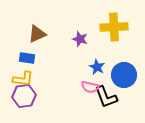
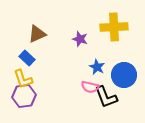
blue rectangle: rotated 35 degrees clockwise
yellow L-shape: rotated 65 degrees clockwise
